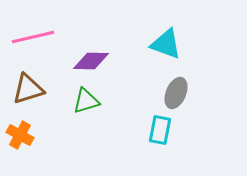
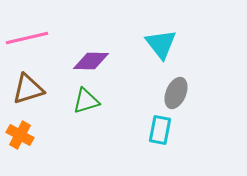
pink line: moved 6 px left, 1 px down
cyan triangle: moved 5 px left; rotated 32 degrees clockwise
